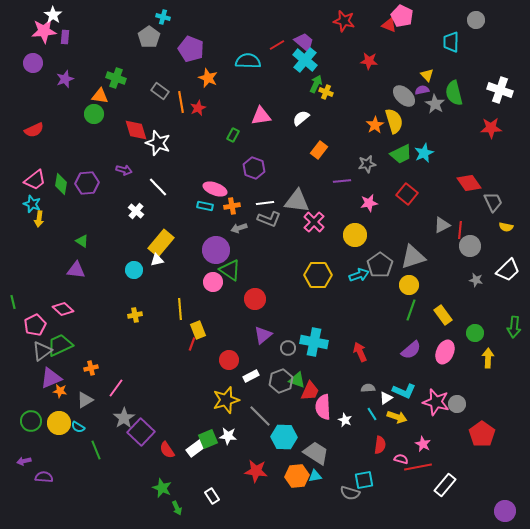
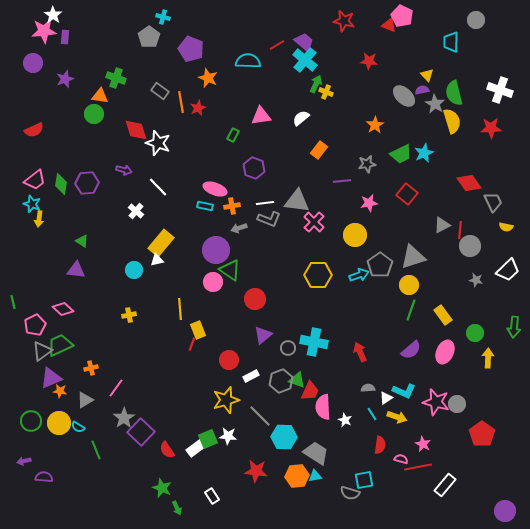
yellow semicircle at (394, 121): moved 58 px right
yellow cross at (135, 315): moved 6 px left
